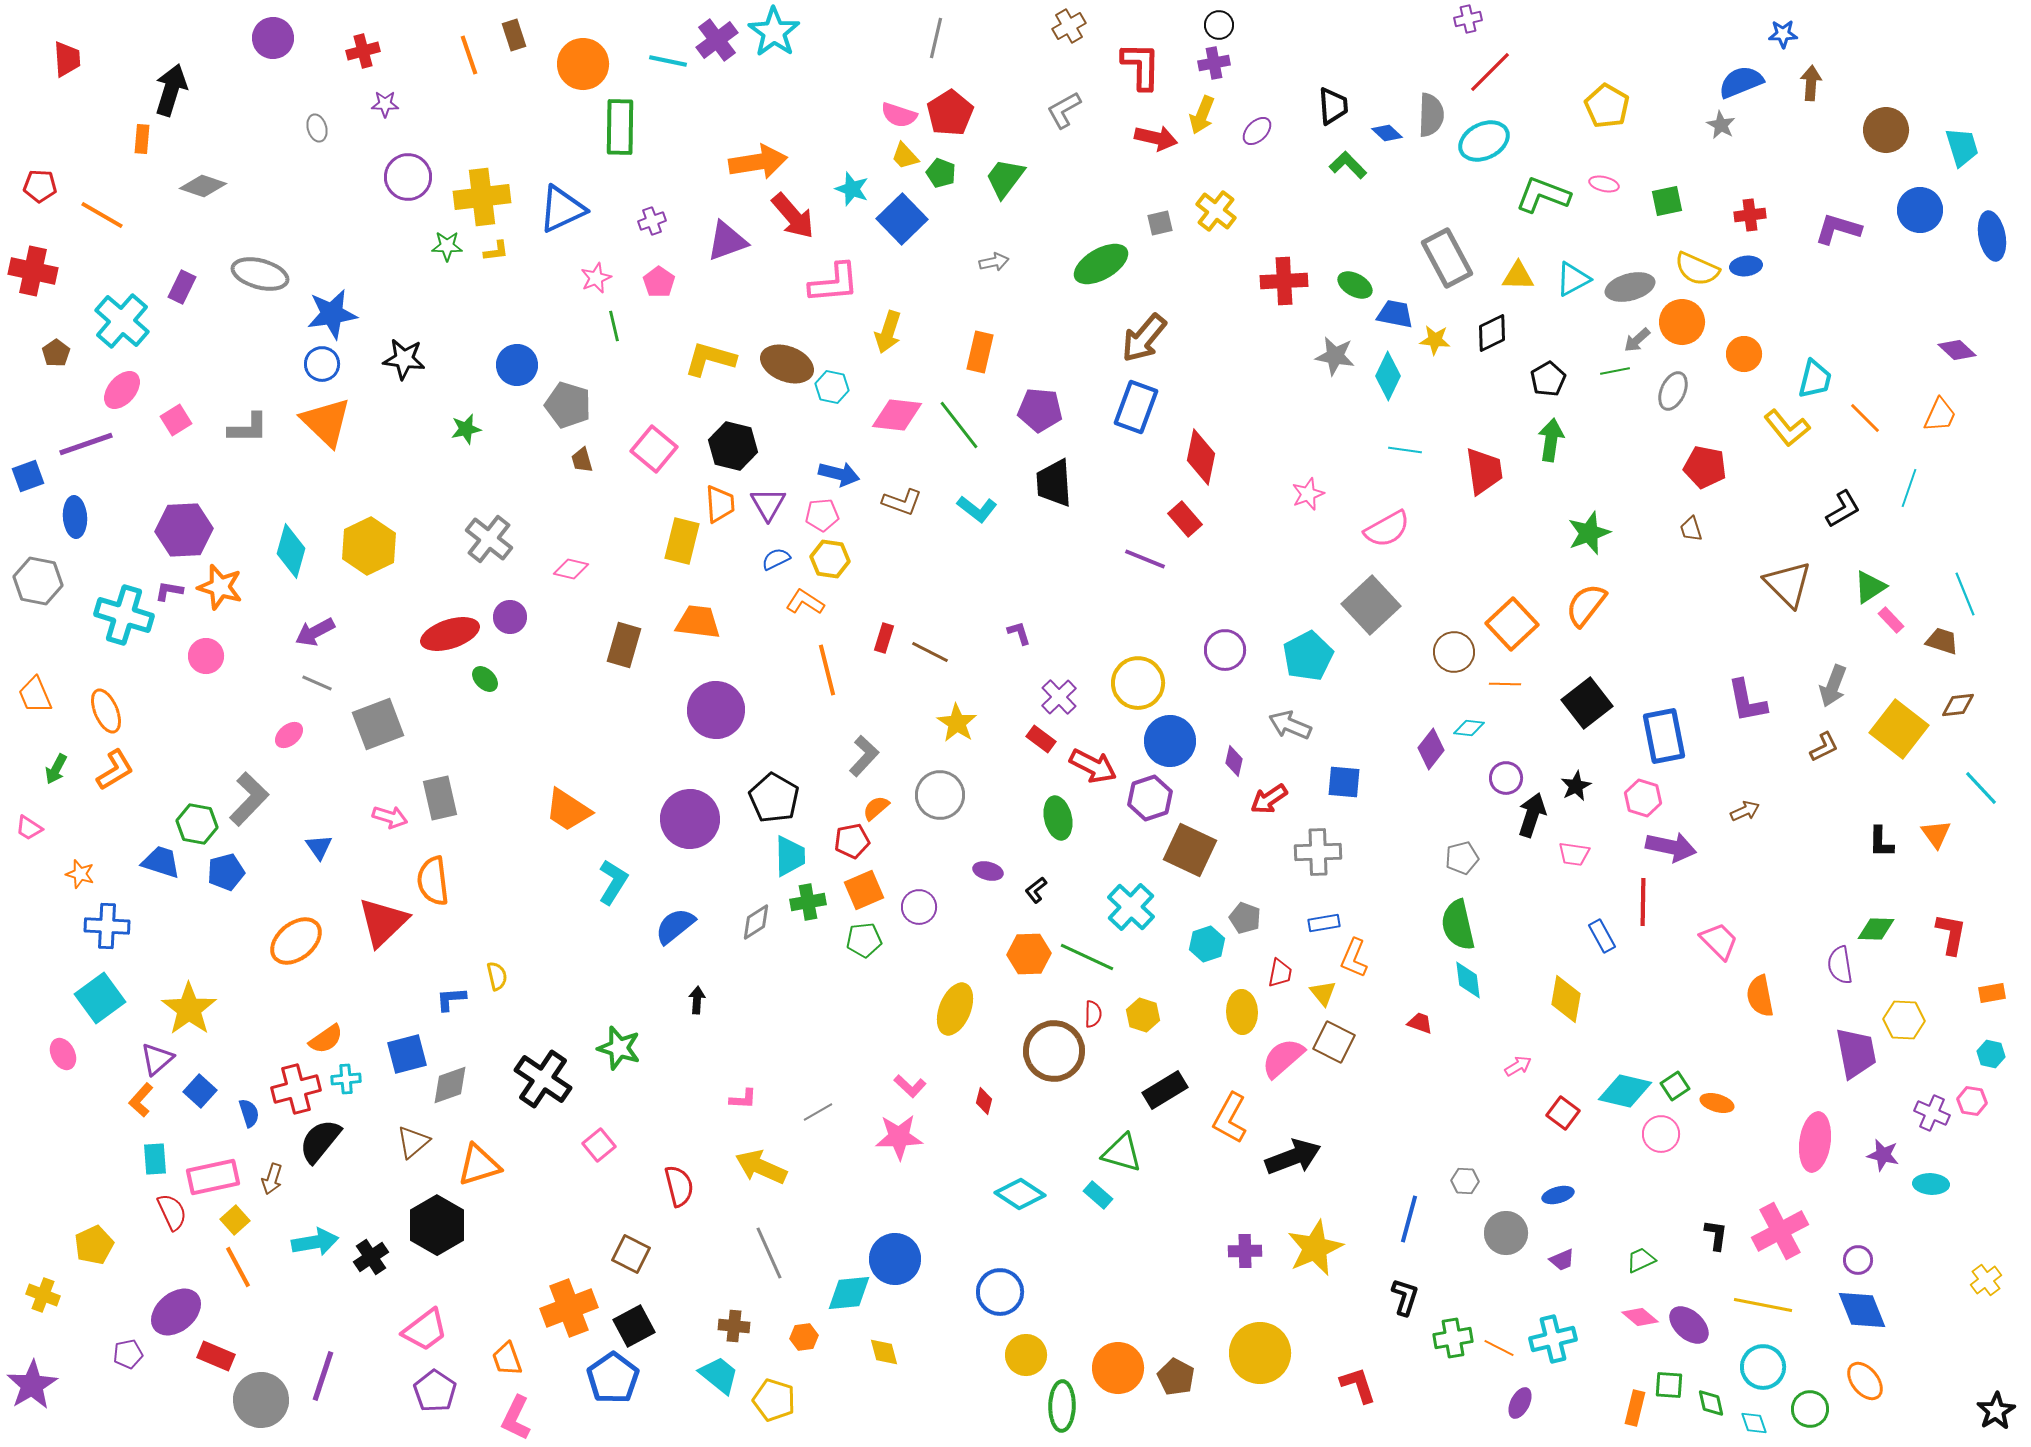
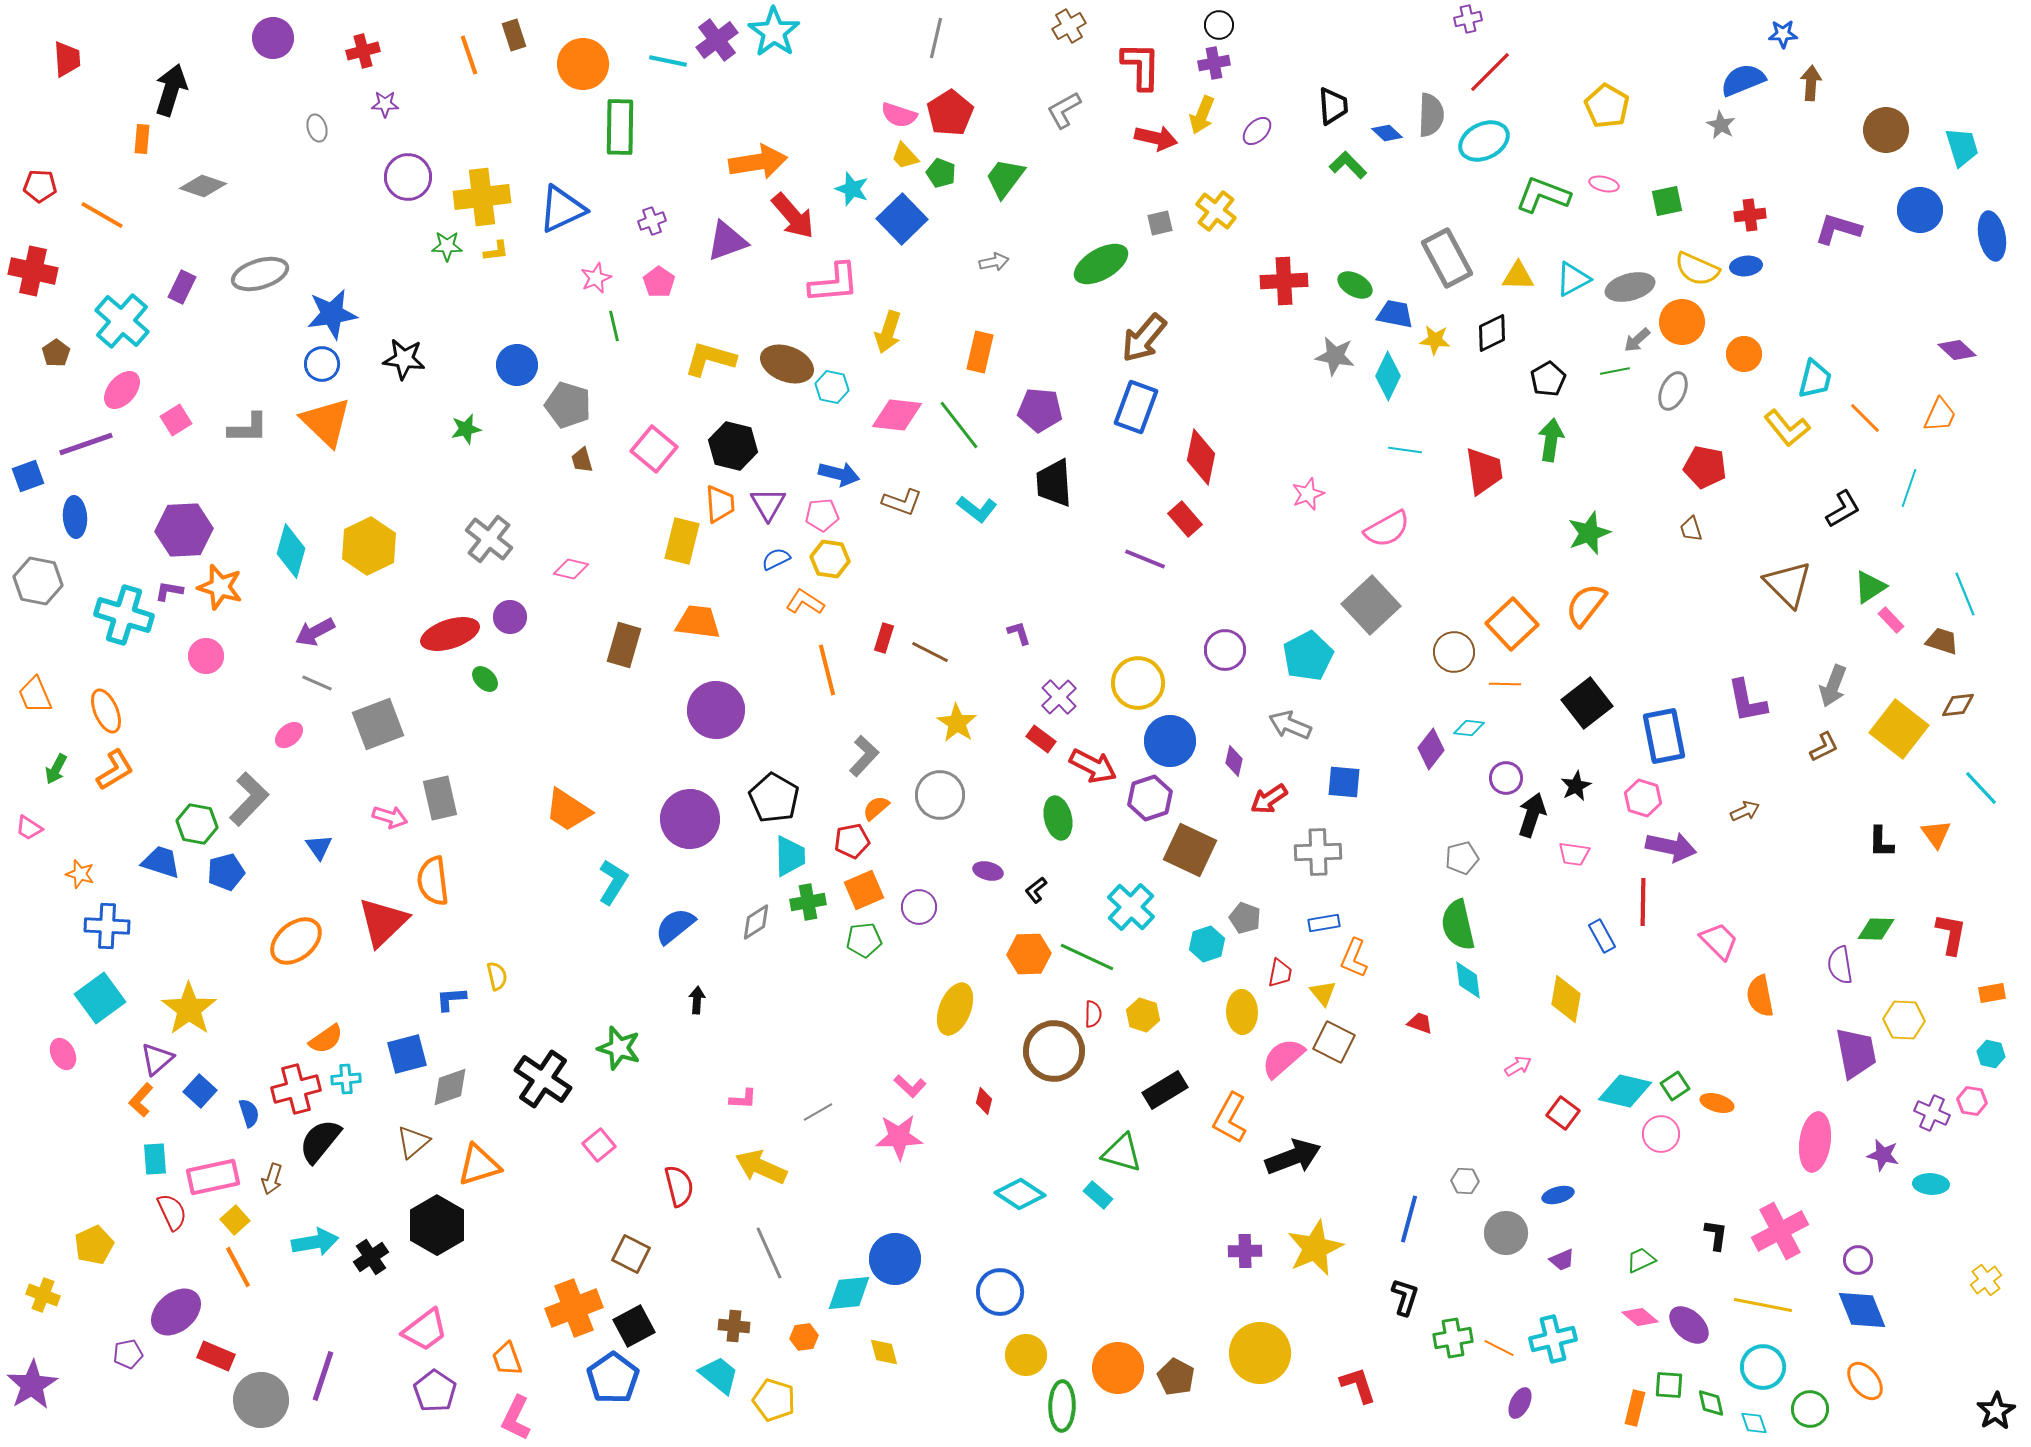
blue semicircle at (1741, 82): moved 2 px right, 2 px up
gray ellipse at (260, 274): rotated 32 degrees counterclockwise
gray diamond at (450, 1085): moved 2 px down
orange cross at (569, 1308): moved 5 px right
